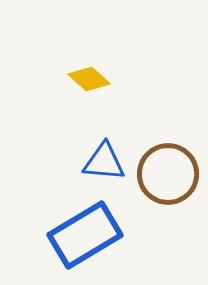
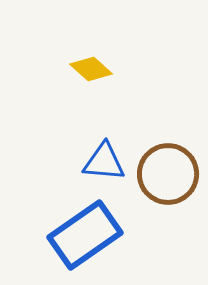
yellow diamond: moved 2 px right, 10 px up
blue rectangle: rotated 4 degrees counterclockwise
